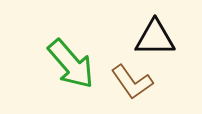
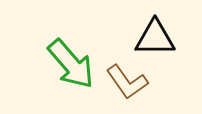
brown L-shape: moved 5 px left
